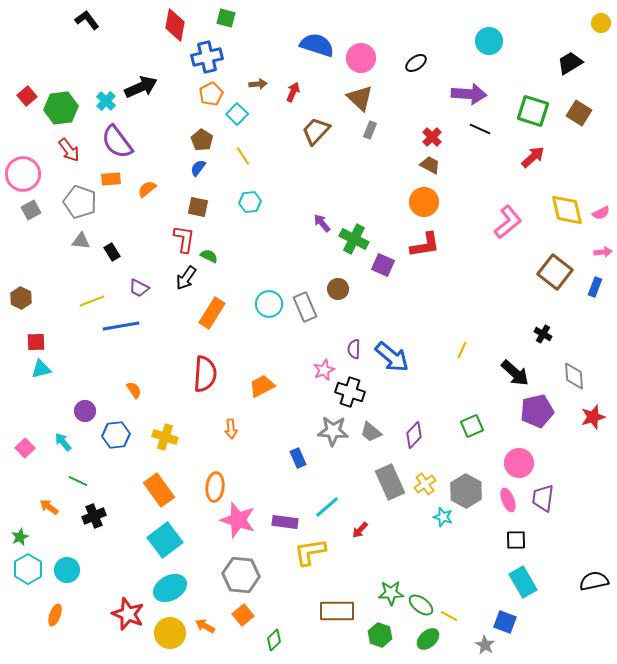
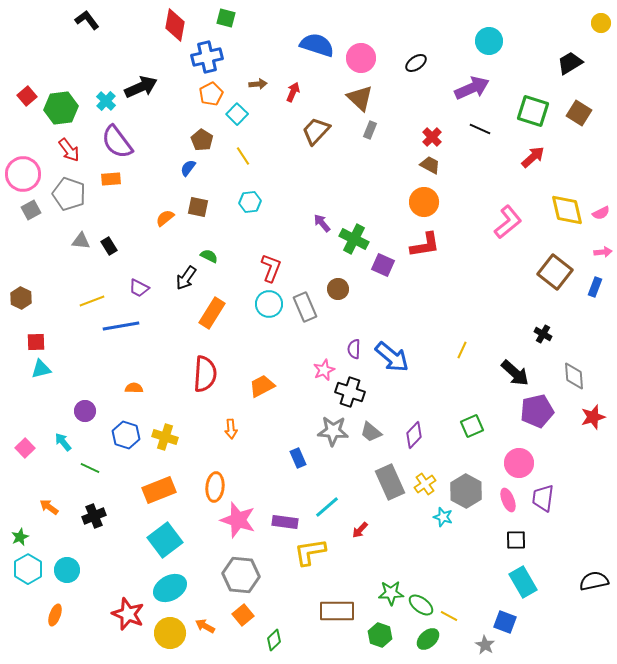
purple arrow at (469, 94): moved 3 px right, 6 px up; rotated 28 degrees counterclockwise
blue semicircle at (198, 168): moved 10 px left
orange semicircle at (147, 189): moved 18 px right, 29 px down
gray pentagon at (80, 202): moved 11 px left, 8 px up
red L-shape at (184, 239): moved 87 px right, 29 px down; rotated 12 degrees clockwise
black rectangle at (112, 252): moved 3 px left, 6 px up
orange semicircle at (134, 390): moved 2 px up; rotated 54 degrees counterclockwise
blue hexagon at (116, 435): moved 10 px right; rotated 24 degrees clockwise
green line at (78, 481): moved 12 px right, 13 px up
orange rectangle at (159, 490): rotated 76 degrees counterclockwise
